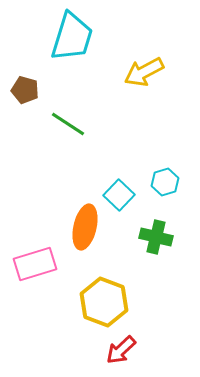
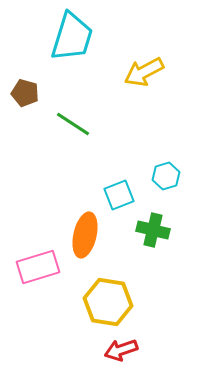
brown pentagon: moved 3 px down
green line: moved 5 px right
cyan hexagon: moved 1 px right, 6 px up
cyan square: rotated 24 degrees clockwise
orange ellipse: moved 8 px down
green cross: moved 3 px left, 7 px up
pink rectangle: moved 3 px right, 3 px down
yellow hexagon: moved 4 px right; rotated 12 degrees counterclockwise
red arrow: rotated 24 degrees clockwise
